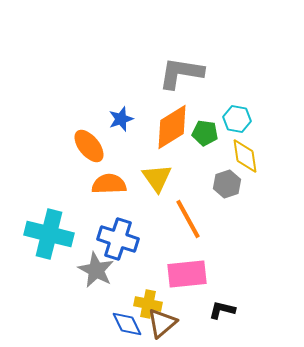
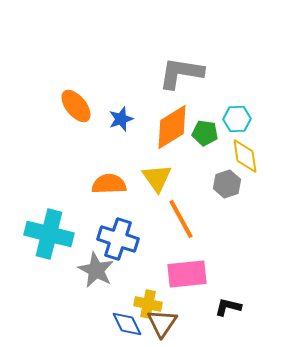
cyan hexagon: rotated 12 degrees counterclockwise
orange ellipse: moved 13 px left, 40 px up
orange line: moved 7 px left
black L-shape: moved 6 px right, 3 px up
brown triangle: rotated 16 degrees counterclockwise
